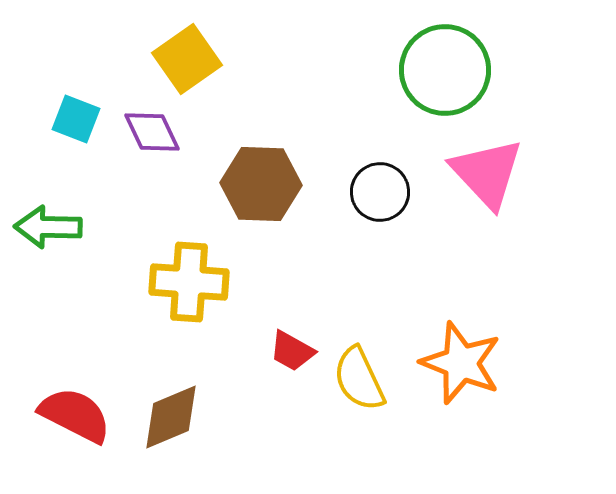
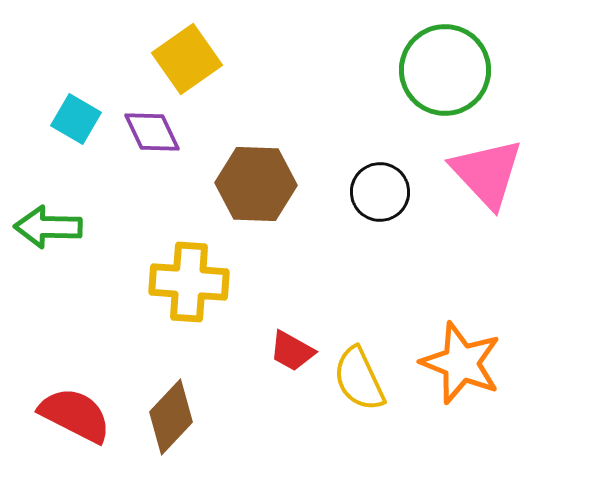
cyan square: rotated 9 degrees clockwise
brown hexagon: moved 5 px left
brown diamond: rotated 24 degrees counterclockwise
